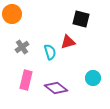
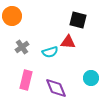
orange circle: moved 2 px down
black square: moved 3 px left, 1 px down
red triangle: rotated 21 degrees clockwise
cyan semicircle: rotated 91 degrees clockwise
cyan circle: moved 2 px left
purple diamond: rotated 30 degrees clockwise
